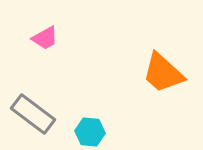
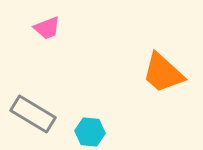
pink trapezoid: moved 2 px right, 10 px up; rotated 8 degrees clockwise
gray rectangle: rotated 6 degrees counterclockwise
